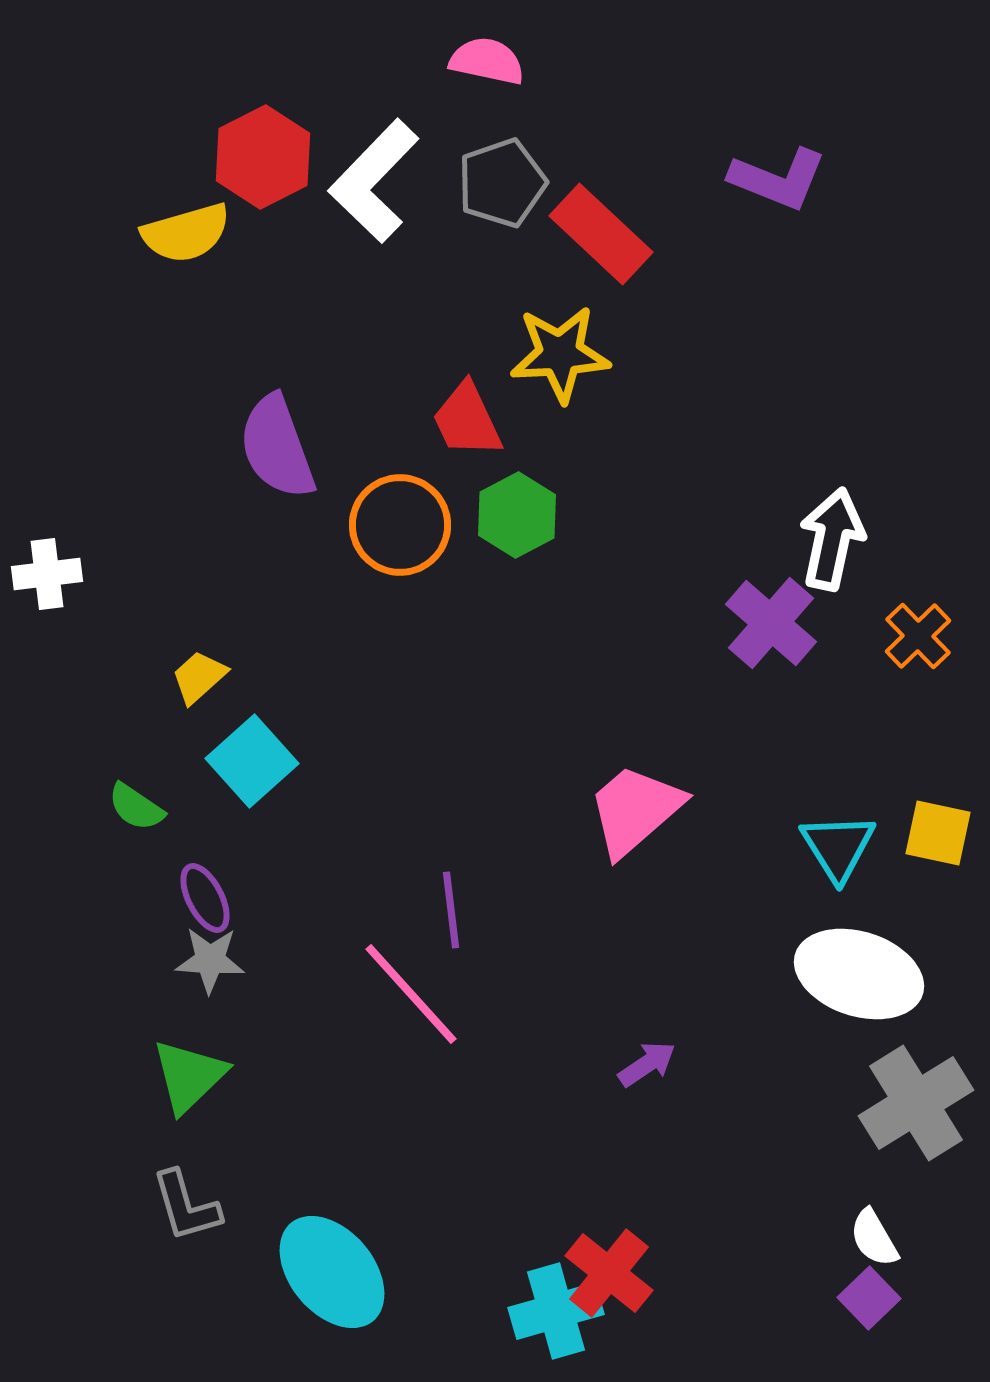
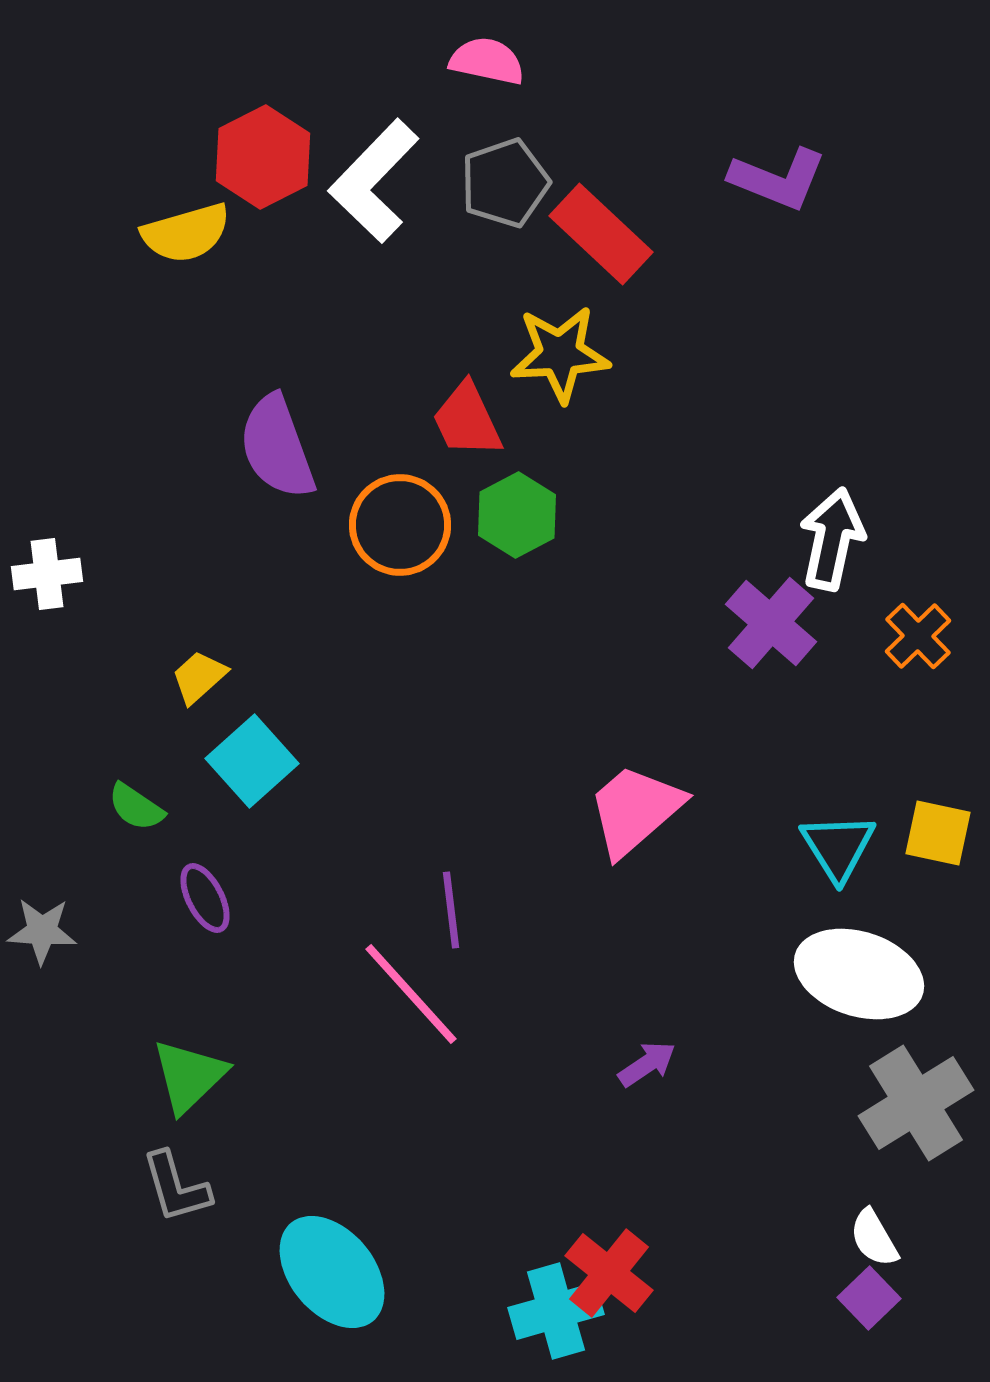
gray pentagon: moved 3 px right
gray star: moved 168 px left, 29 px up
gray L-shape: moved 10 px left, 19 px up
